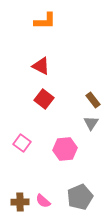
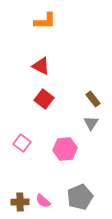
brown rectangle: moved 1 px up
